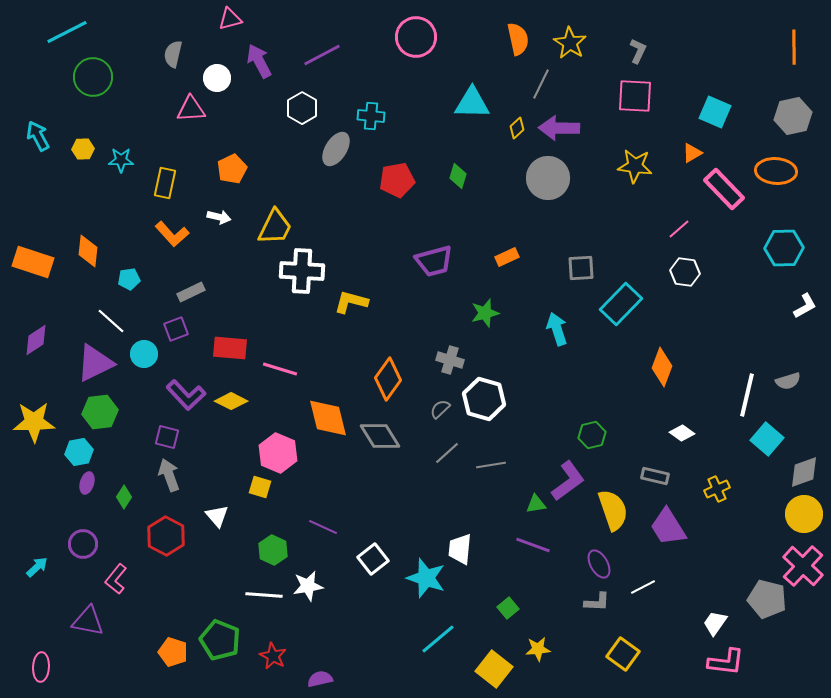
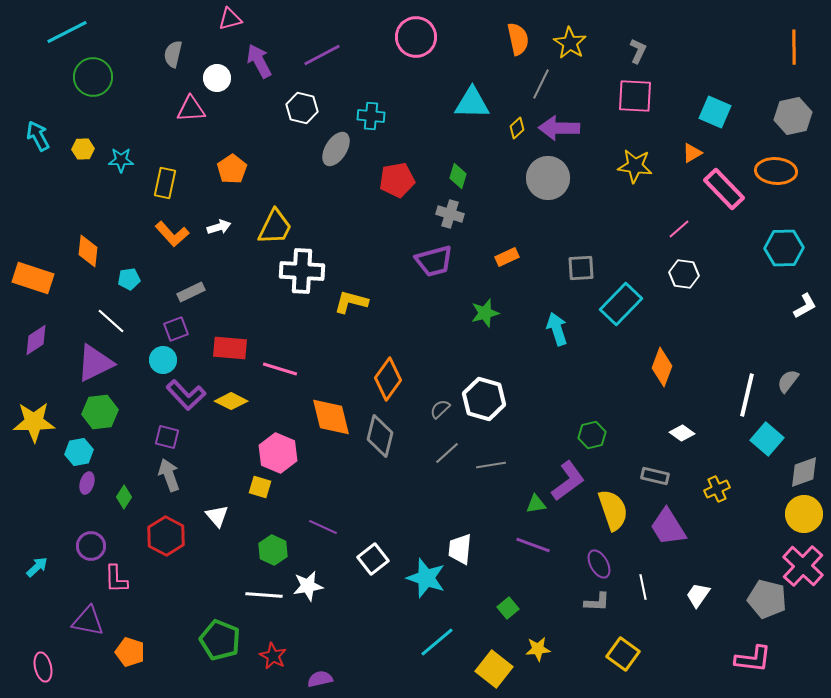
white hexagon at (302, 108): rotated 16 degrees counterclockwise
orange pentagon at (232, 169): rotated 8 degrees counterclockwise
white arrow at (219, 217): moved 10 px down; rotated 30 degrees counterclockwise
orange rectangle at (33, 262): moved 16 px down
white hexagon at (685, 272): moved 1 px left, 2 px down
cyan circle at (144, 354): moved 19 px right, 6 px down
gray cross at (450, 360): moved 146 px up
gray semicircle at (788, 381): rotated 145 degrees clockwise
orange diamond at (328, 418): moved 3 px right, 1 px up
gray diamond at (380, 436): rotated 45 degrees clockwise
purple circle at (83, 544): moved 8 px right, 2 px down
pink L-shape at (116, 579): rotated 40 degrees counterclockwise
white line at (643, 587): rotated 75 degrees counterclockwise
white trapezoid at (715, 623): moved 17 px left, 28 px up
cyan line at (438, 639): moved 1 px left, 3 px down
orange pentagon at (173, 652): moved 43 px left
pink L-shape at (726, 662): moved 27 px right, 3 px up
pink ellipse at (41, 667): moved 2 px right; rotated 16 degrees counterclockwise
